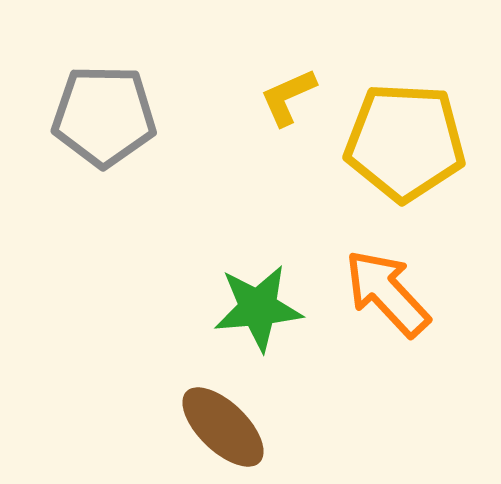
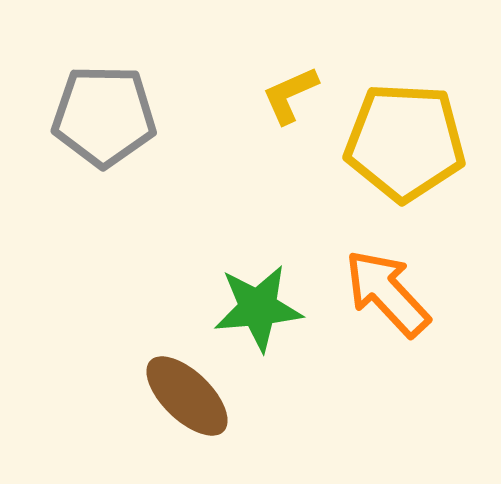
yellow L-shape: moved 2 px right, 2 px up
brown ellipse: moved 36 px left, 31 px up
